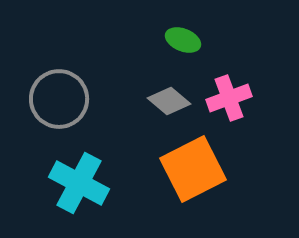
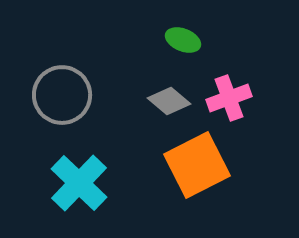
gray circle: moved 3 px right, 4 px up
orange square: moved 4 px right, 4 px up
cyan cross: rotated 16 degrees clockwise
